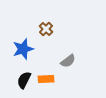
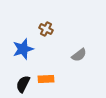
brown cross: rotated 16 degrees counterclockwise
gray semicircle: moved 11 px right, 6 px up
black semicircle: moved 1 px left, 4 px down
